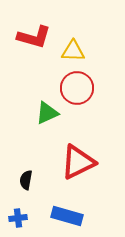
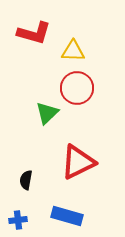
red L-shape: moved 4 px up
green triangle: rotated 20 degrees counterclockwise
blue cross: moved 2 px down
